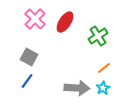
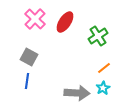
blue line: rotated 28 degrees counterclockwise
gray arrow: moved 5 px down
